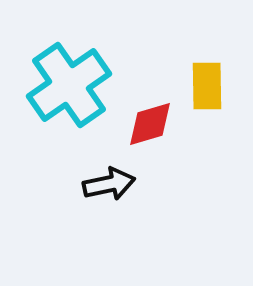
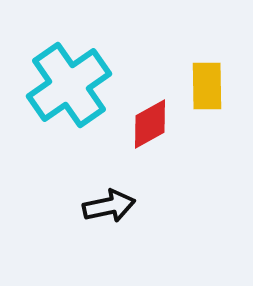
red diamond: rotated 12 degrees counterclockwise
black arrow: moved 22 px down
